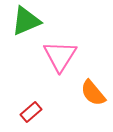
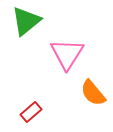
green triangle: rotated 16 degrees counterclockwise
pink triangle: moved 7 px right, 2 px up
